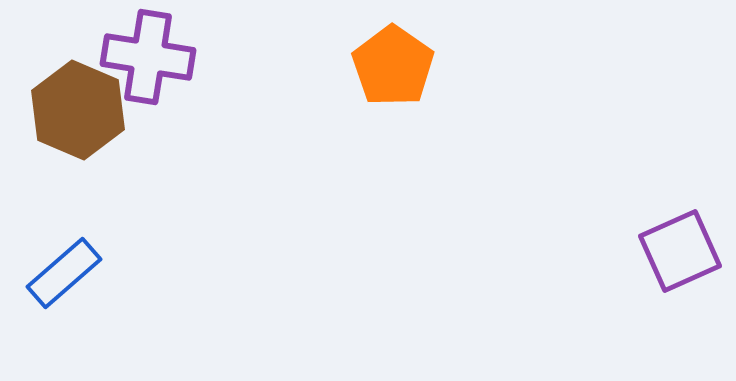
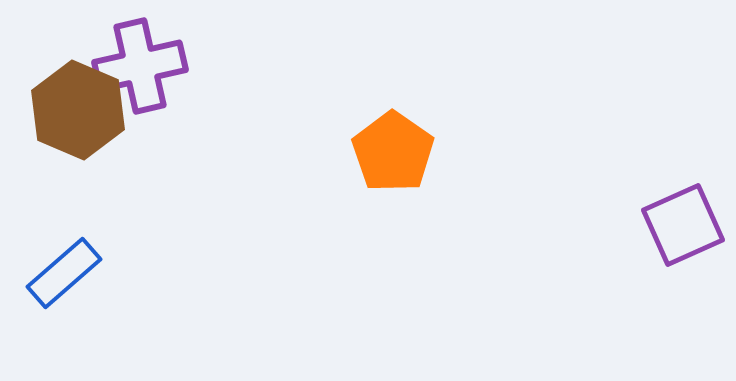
purple cross: moved 8 px left, 9 px down; rotated 22 degrees counterclockwise
orange pentagon: moved 86 px down
purple square: moved 3 px right, 26 px up
